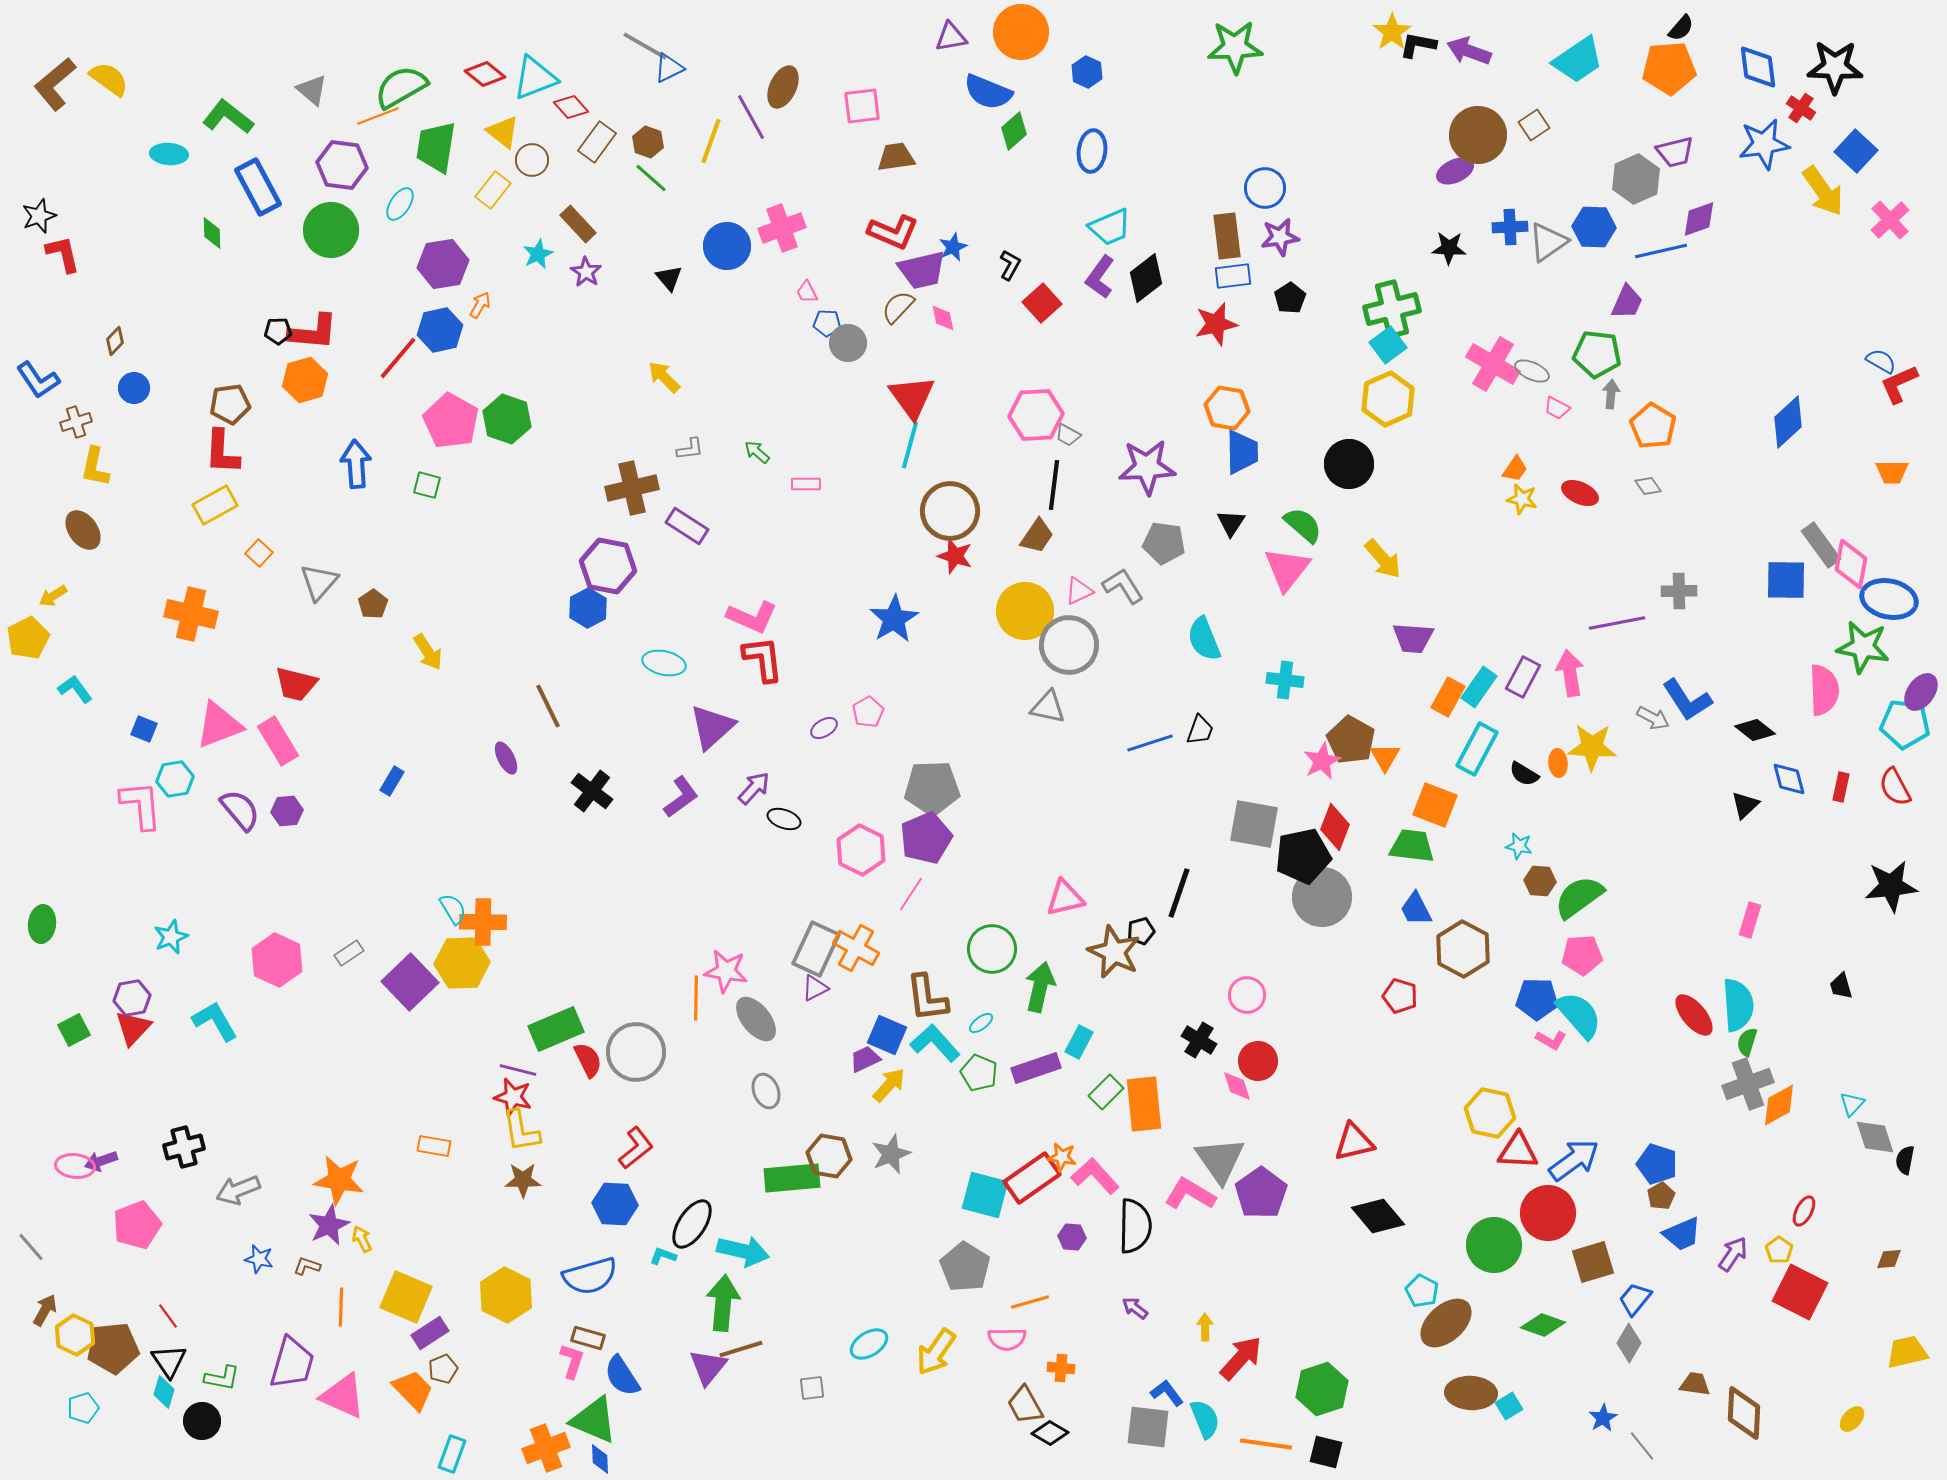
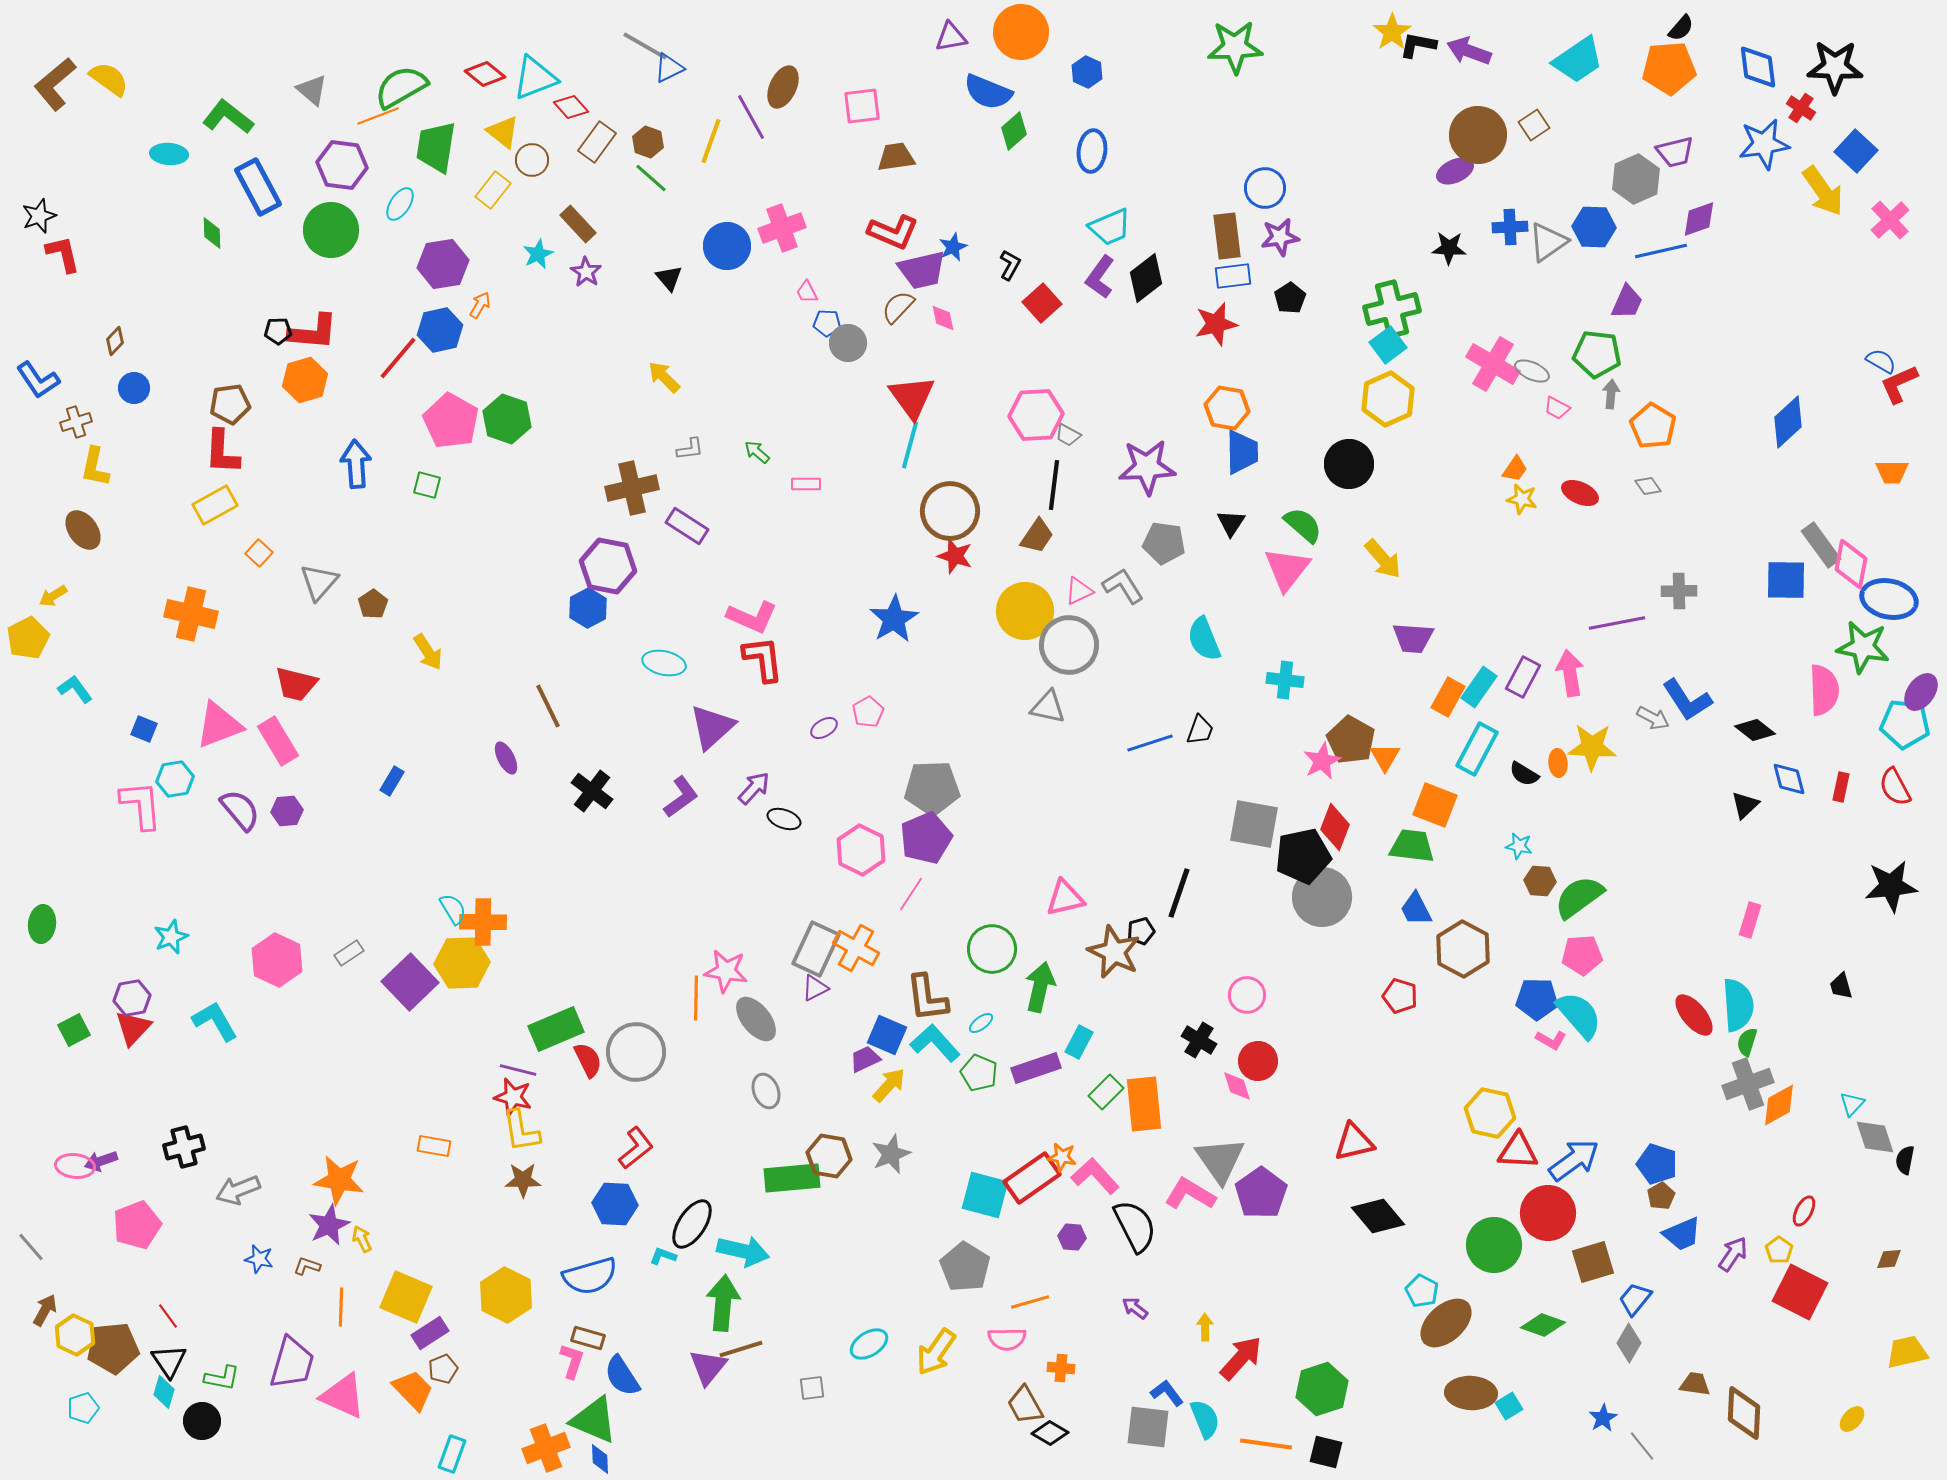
black semicircle at (1135, 1226): rotated 28 degrees counterclockwise
